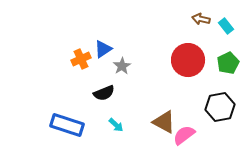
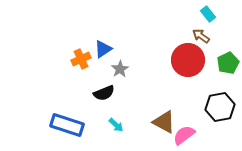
brown arrow: moved 17 px down; rotated 24 degrees clockwise
cyan rectangle: moved 18 px left, 12 px up
gray star: moved 2 px left, 3 px down
